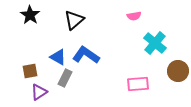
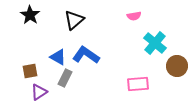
brown circle: moved 1 px left, 5 px up
